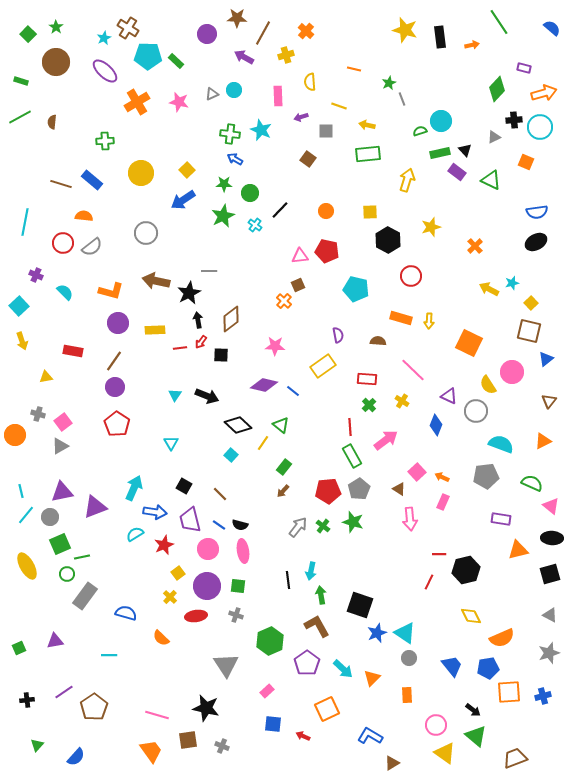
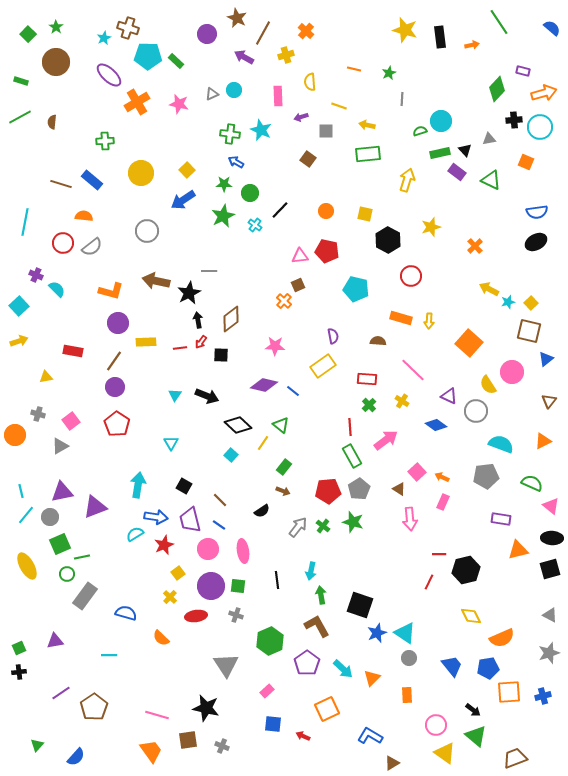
brown star at (237, 18): rotated 24 degrees clockwise
brown cross at (128, 28): rotated 15 degrees counterclockwise
purple rectangle at (524, 68): moved 1 px left, 3 px down
purple ellipse at (105, 71): moved 4 px right, 4 px down
green star at (389, 83): moved 10 px up
gray line at (402, 99): rotated 24 degrees clockwise
pink star at (179, 102): moved 2 px down
gray triangle at (494, 137): moved 5 px left, 2 px down; rotated 16 degrees clockwise
blue arrow at (235, 159): moved 1 px right, 3 px down
yellow square at (370, 212): moved 5 px left, 2 px down; rotated 14 degrees clockwise
gray circle at (146, 233): moved 1 px right, 2 px up
cyan star at (512, 283): moved 4 px left, 19 px down
cyan semicircle at (65, 292): moved 8 px left, 3 px up
yellow rectangle at (155, 330): moved 9 px left, 12 px down
purple semicircle at (338, 335): moved 5 px left, 1 px down
yellow arrow at (22, 341): moved 3 px left; rotated 90 degrees counterclockwise
orange square at (469, 343): rotated 16 degrees clockwise
pink square at (63, 422): moved 8 px right, 1 px up
blue diamond at (436, 425): rotated 75 degrees counterclockwise
cyan arrow at (134, 488): moved 4 px right, 3 px up; rotated 15 degrees counterclockwise
brown arrow at (283, 491): rotated 112 degrees counterclockwise
brown line at (220, 494): moved 6 px down
blue arrow at (155, 512): moved 1 px right, 5 px down
black semicircle at (240, 525): moved 22 px right, 14 px up; rotated 49 degrees counterclockwise
black square at (550, 574): moved 5 px up
black line at (288, 580): moved 11 px left
purple circle at (207, 586): moved 4 px right
purple line at (64, 692): moved 3 px left, 1 px down
black cross at (27, 700): moved 8 px left, 28 px up
